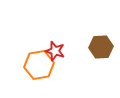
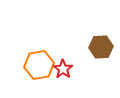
red star: moved 8 px right, 18 px down; rotated 18 degrees clockwise
